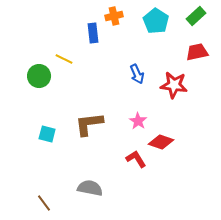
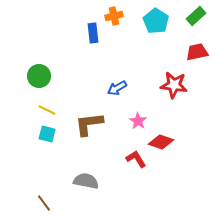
yellow line: moved 17 px left, 51 px down
blue arrow: moved 20 px left, 14 px down; rotated 84 degrees clockwise
gray semicircle: moved 4 px left, 7 px up
